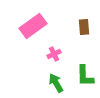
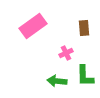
brown rectangle: moved 1 px down
pink cross: moved 12 px right, 1 px up
green arrow: moved 1 px right, 2 px up; rotated 54 degrees counterclockwise
